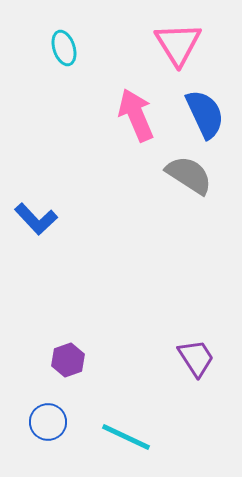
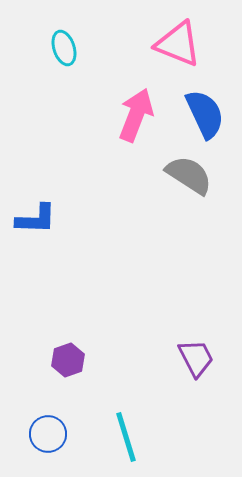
pink triangle: rotated 36 degrees counterclockwise
pink arrow: rotated 44 degrees clockwise
blue L-shape: rotated 45 degrees counterclockwise
purple trapezoid: rotated 6 degrees clockwise
blue circle: moved 12 px down
cyan line: rotated 48 degrees clockwise
